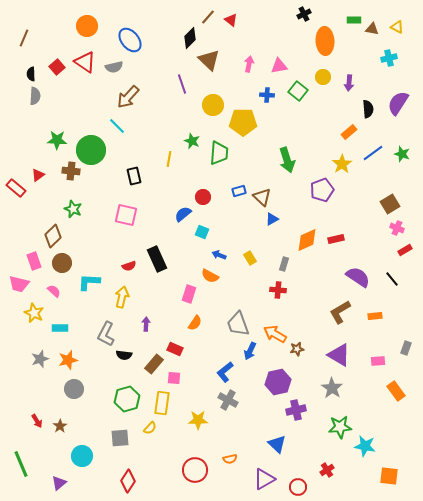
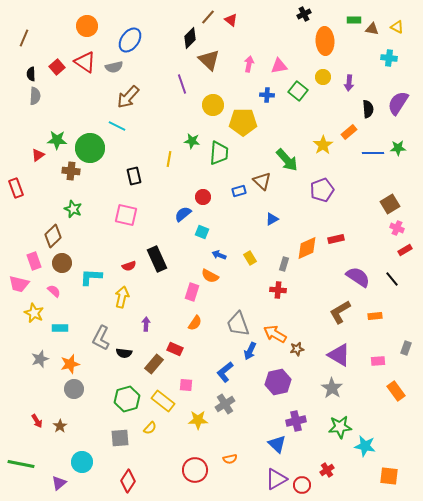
blue ellipse at (130, 40): rotated 75 degrees clockwise
cyan cross at (389, 58): rotated 21 degrees clockwise
cyan line at (117, 126): rotated 18 degrees counterclockwise
green star at (192, 141): rotated 14 degrees counterclockwise
green circle at (91, 150): moved 1 px left, 2 px up
blue line at (373, 153): rotated 35 degrees clockwise
green star at (402, 154): moved 4 px left, 6 px up; rotated 21 degrees counterclockwise
green arrow at (287, 160): rotated 25 degrees counterclockwise
yellow star at (342, 164): moved 19 px left, 19 px up
red triangle at (38, 175): moved 20 px up
red rectangle at (16, 188): rotated 30 degrees clockwise
brown triangle at (262, 197): moved 16 px up
orange diamond at (307, 240): moved 8 px down
cyan L-shape at (89, 282): moved 2 px right, 5 px up
pink rectangle at (189, 294): moved 3 px right, 2 px up
gray L-shape at (106, 334): moved 5 px left, 4 px down
black semicircle at (124, 355): moved 2 px up
orange star at (68, 360): moved 2 px right, 4 px down
pink square at (174, 378): moved 12 px right, 7 px down
gray cross at (228, 400): moved 3 px left, 4 px down; rotated 30 degrees clockwise
yellow rectangle at (162, 403): moved 1 px right, 2 px up; rotated 60 degrees counterclockwise
purple cross at (296, 410): moved 11 px down
cyan circle at (82, 456): moved 6 px down
green line at (21, 464): rotated 56 degrees counterclockwise
purple triangle at (264, 479): moved 12 px right
red circle at (298, 487): moved 4 px right, 2 px up
